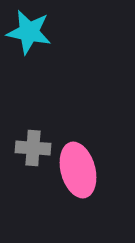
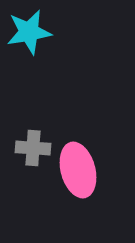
cyan star: rotated 21 degrees counterclockwise
